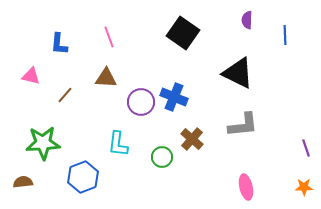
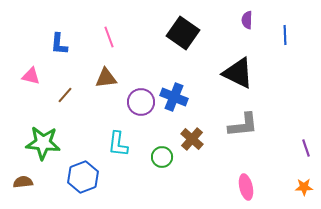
brown triangle: rotated 10 degrees counterclockwise
green star: rotated 8 degrees clockwise
